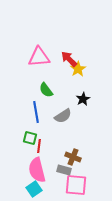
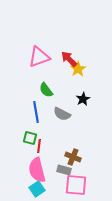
pink triangle: rotated 15 degrees counterclockwise
gray semicircle: moved 1 px left, 2 px up; rotated 60 degrees clockwise
cyan square: moved 3 px right
